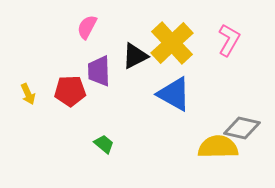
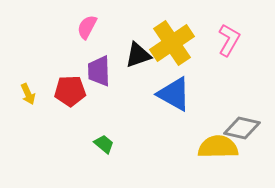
yellow cross: rotated 9 degrees clockwise
black triangle: moved 3 px right, 1 px up; rotated 8 degrees clockwise
